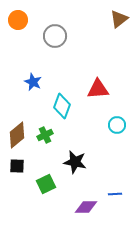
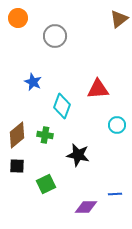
orange circle: moved 2 px up
green cross: rotated 35 degrees clockwise
black star: moved 3 px right, 7 px up
